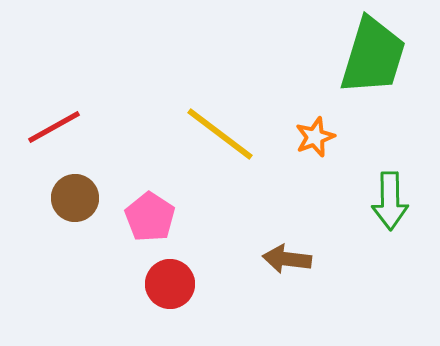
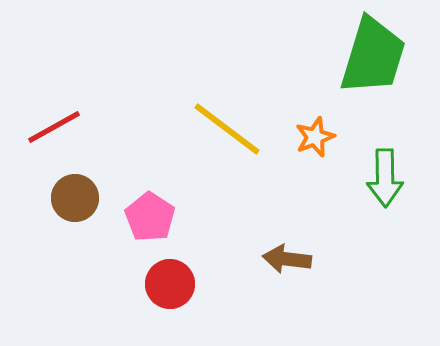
yellow line: moved 7 px right, 5 px up
green arrow: moved 5 px left, 23 px up
